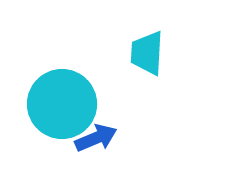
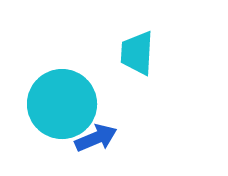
cyan trapezoid: moved 10 px left
